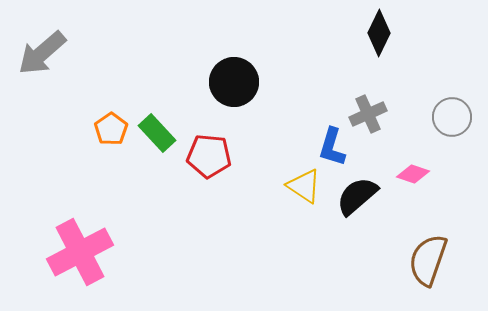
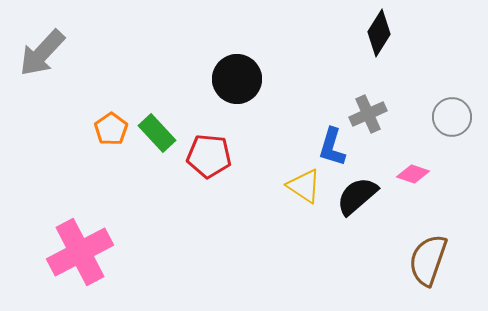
black diamond: rotated 6 degrees clockwise
gray arrow: rotated 6 degrees counterclockwise
black circle: moved 3 px right, 3 px up
